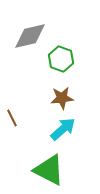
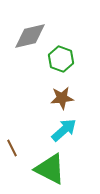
brown line: moved 30 px down
cyan arrow: moved 1 px right, 1 px down
green triangle: moved 1 px right, 1 px up
